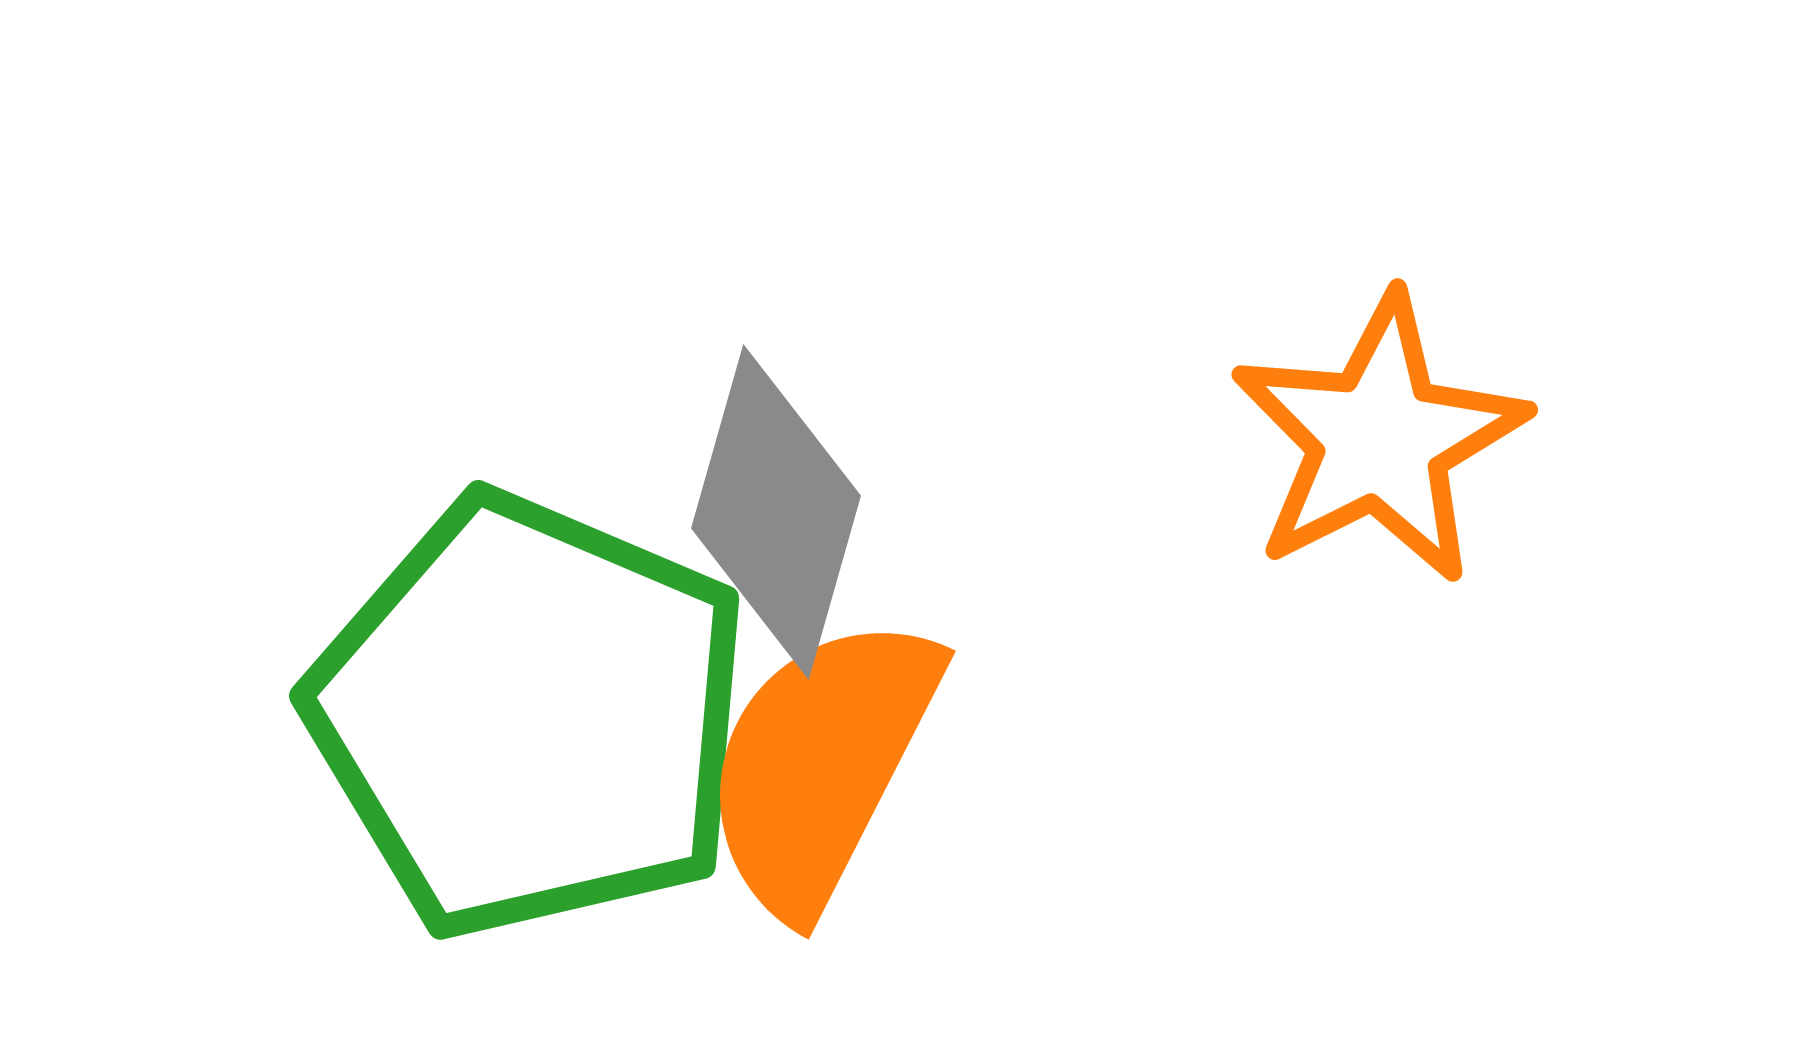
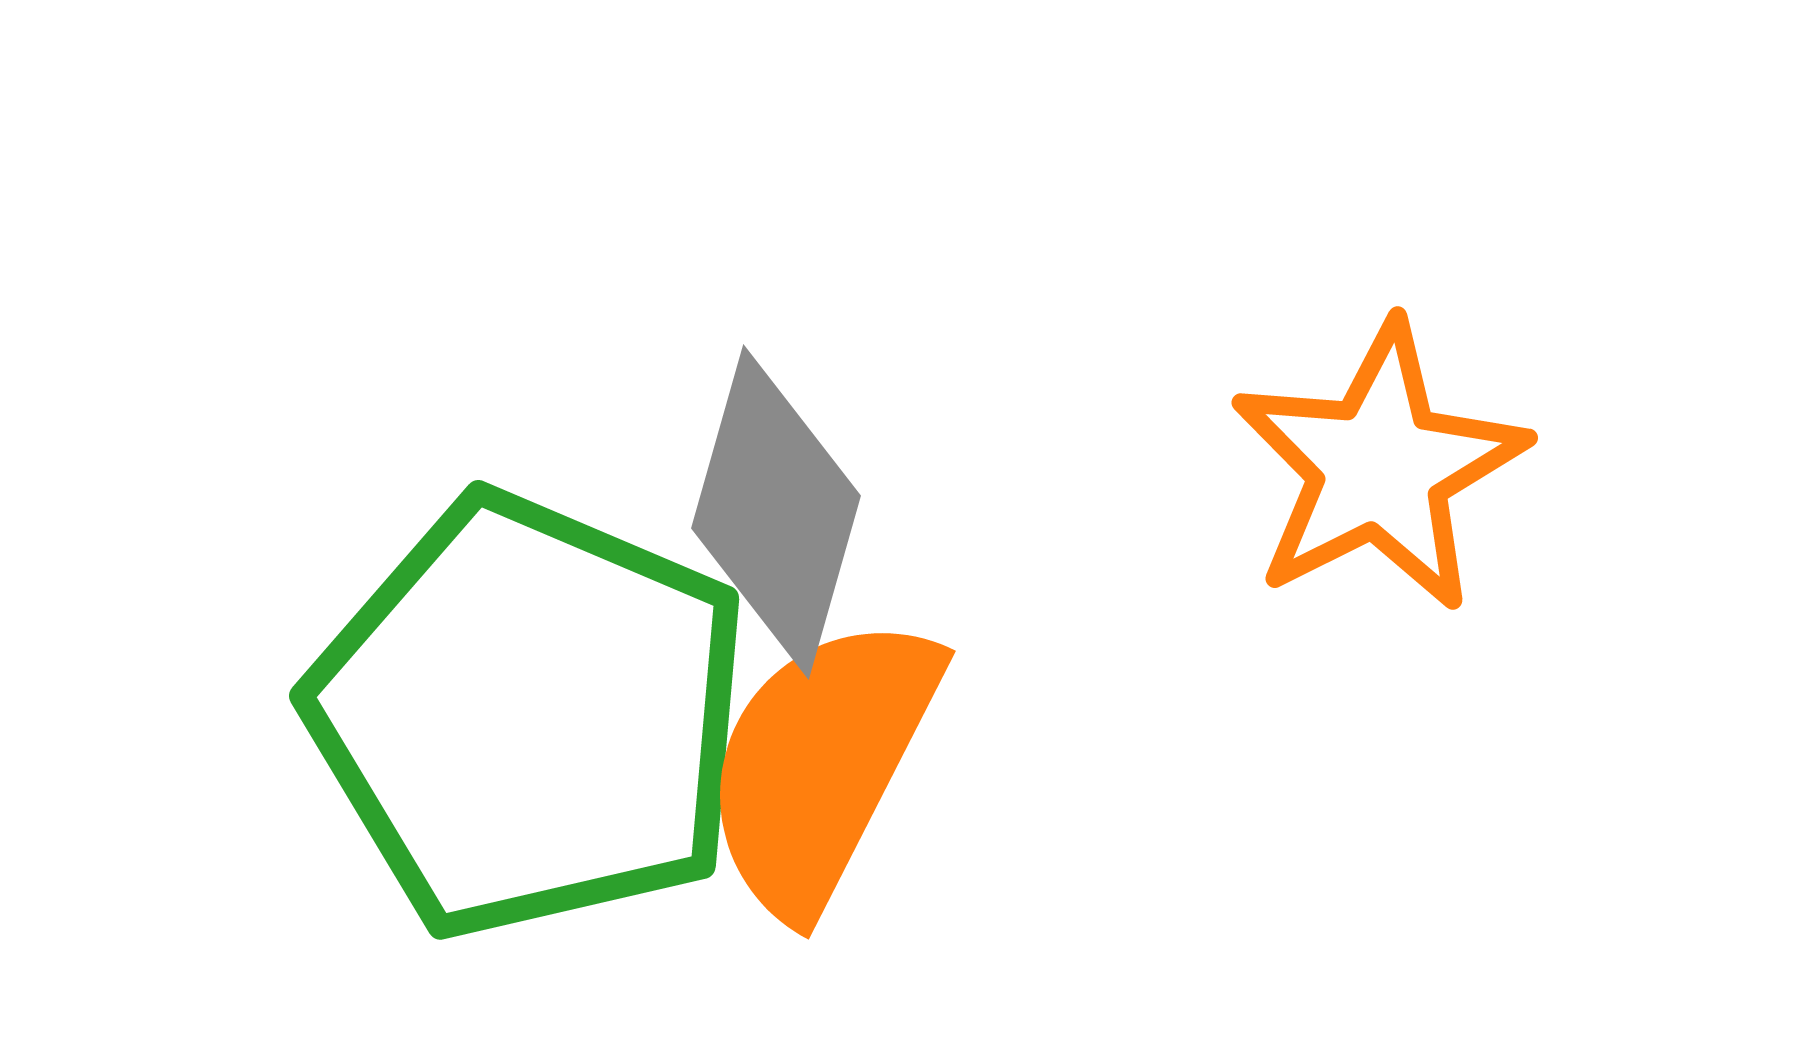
orange star: moved 28 px down
